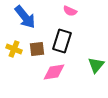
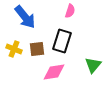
pink semicircle: rotated 96 degrees counterclockwise
green triangle: moved 3 px left
